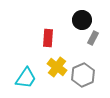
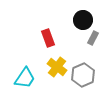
black circle: moved 1 px right
red rectangle: rotated 24 degrees counterclockwise
cyan trapezoid: moved 1 px left
